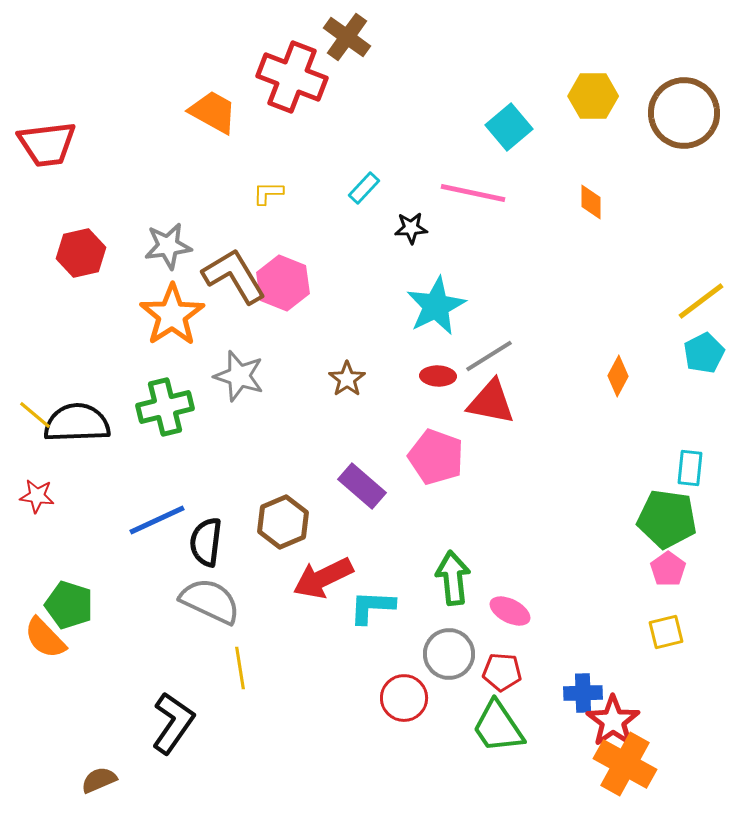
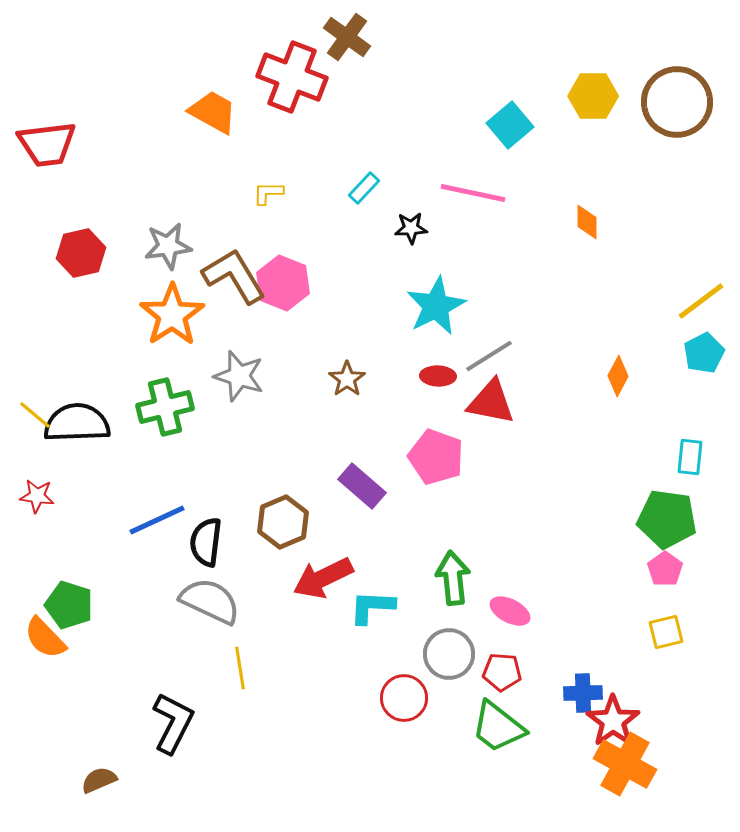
brown circle at (684, 113): moved 7 px left, 11 px up
cyan square at (509, 127): moved 1 px right, 2 px up
orange diamond at (591, 202): moved 4 px left, 20 px down
cyan rectangle at (690, 468): moved 11 px up
pink pentagon at (668, 569): moved 3 px left
black L-shape at (173, 723): rotated 8 degrees counterclockwise
green trapezoid at (498, 727): rotated 18 degrees counterclockwise
